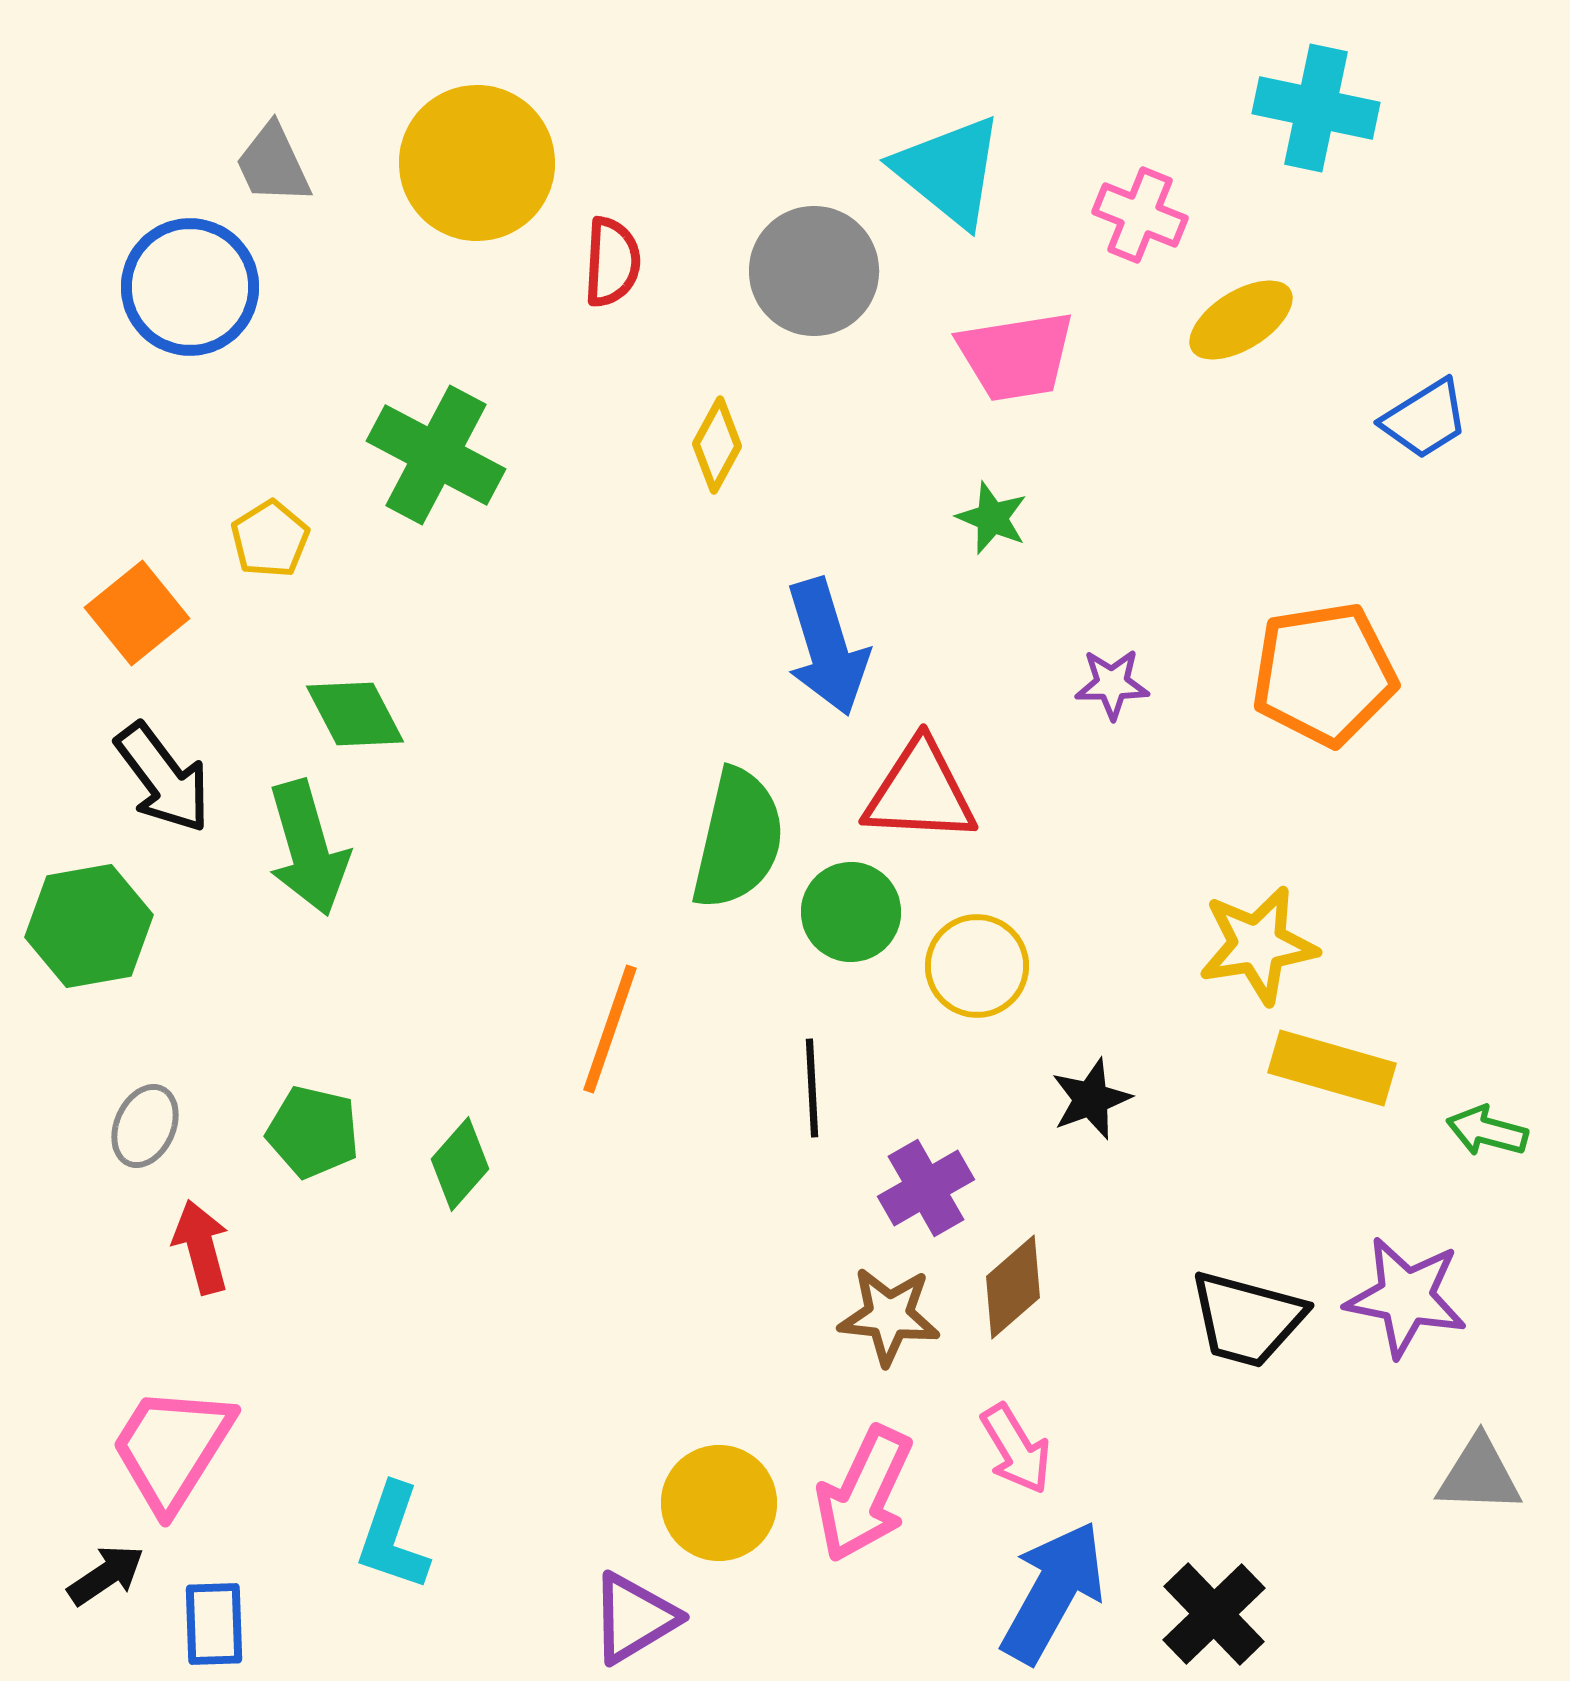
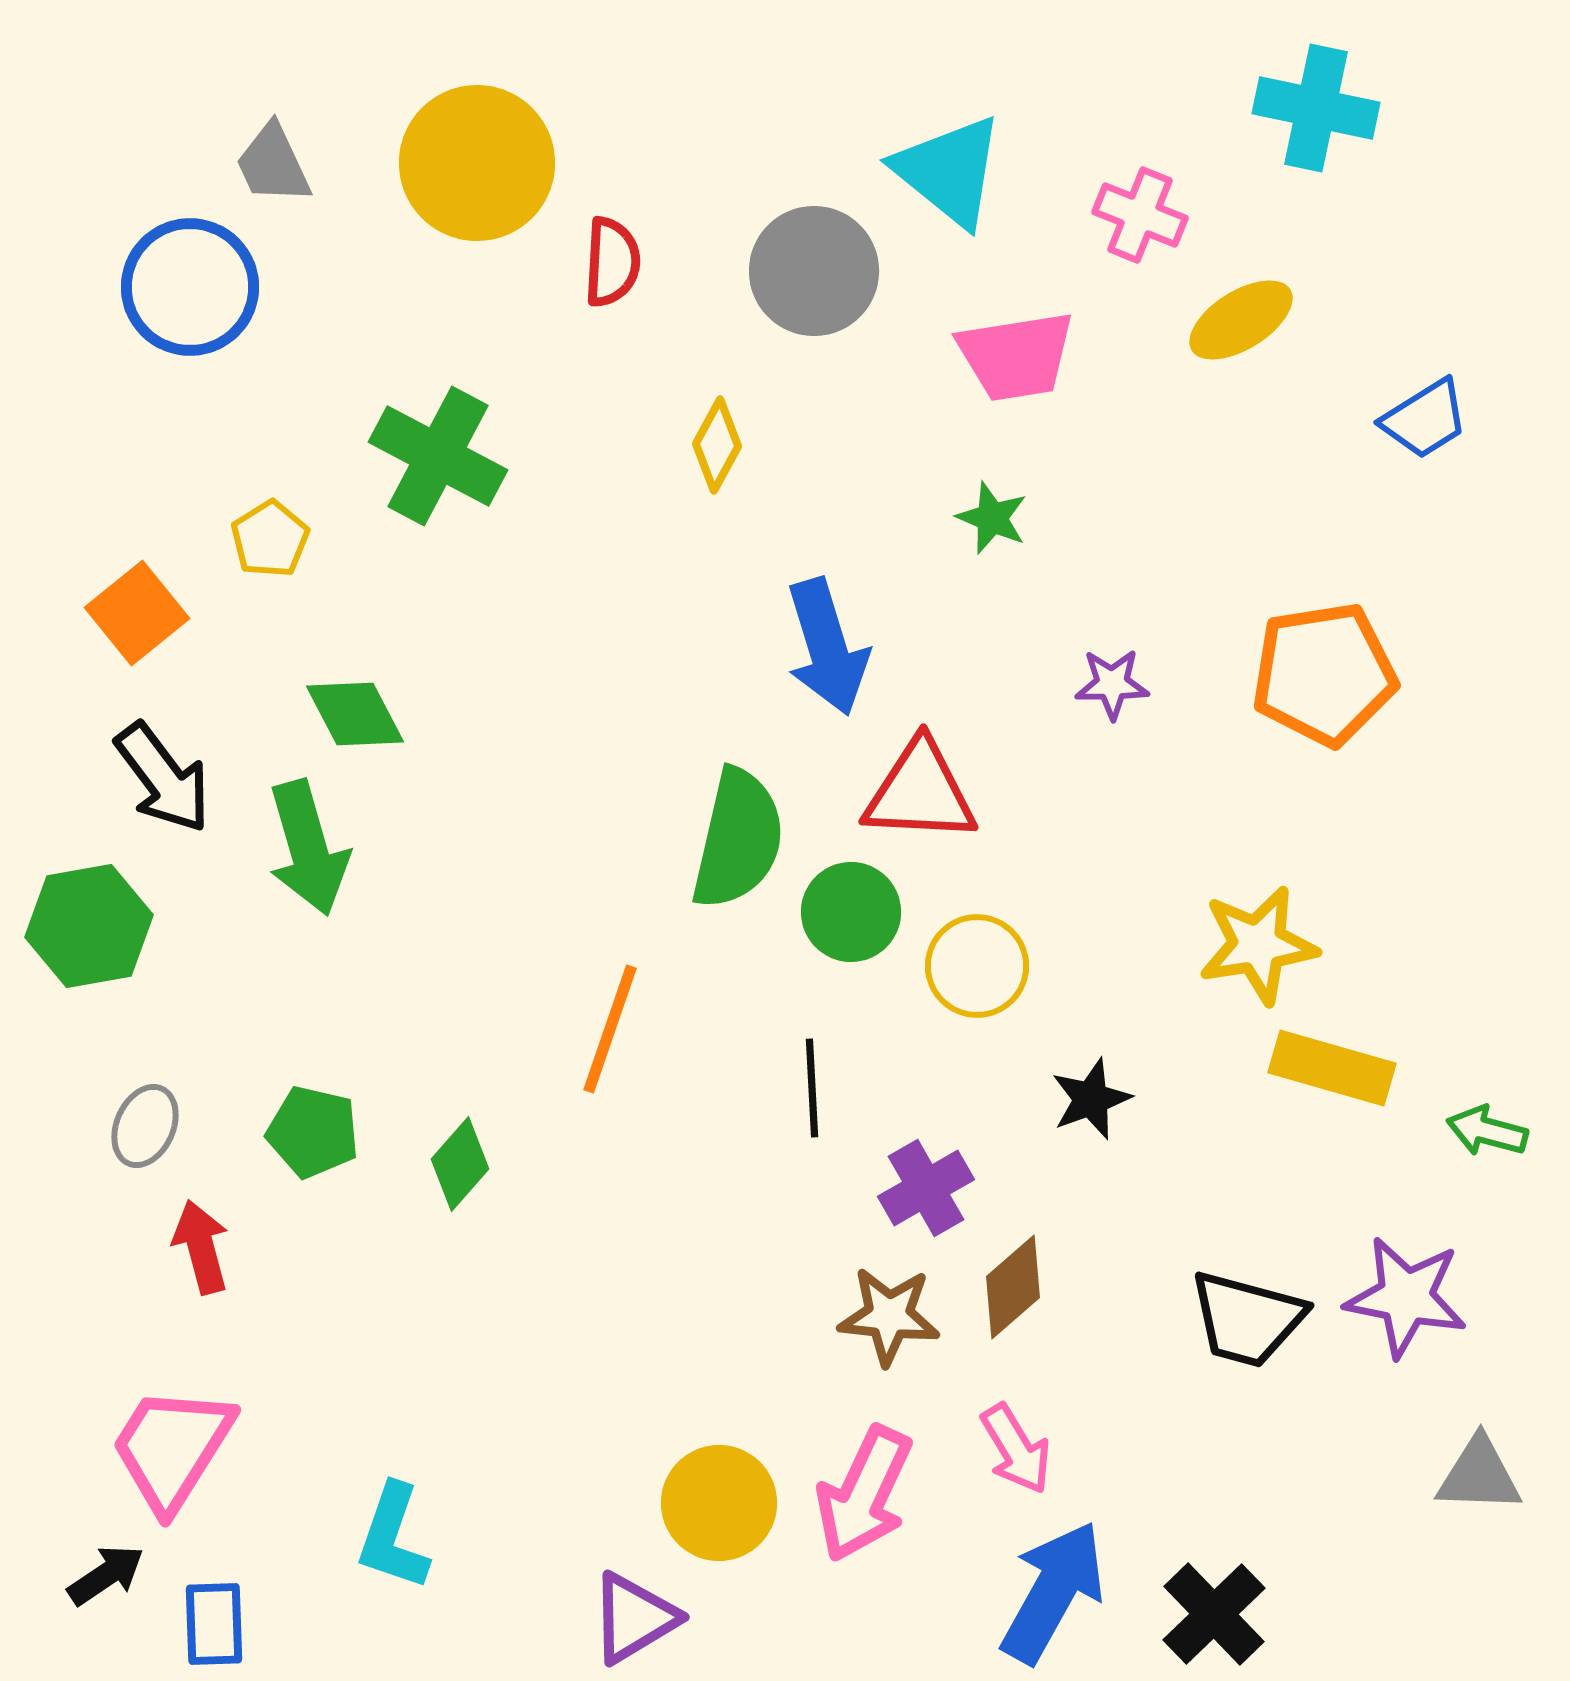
green cross at (436, 455): moved 2 px right, 1 px down
